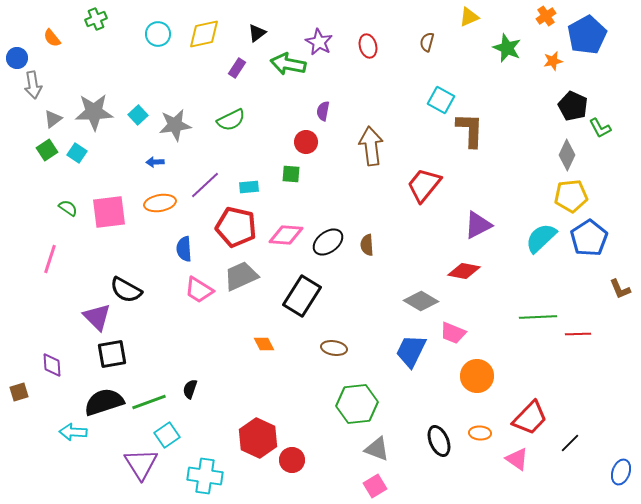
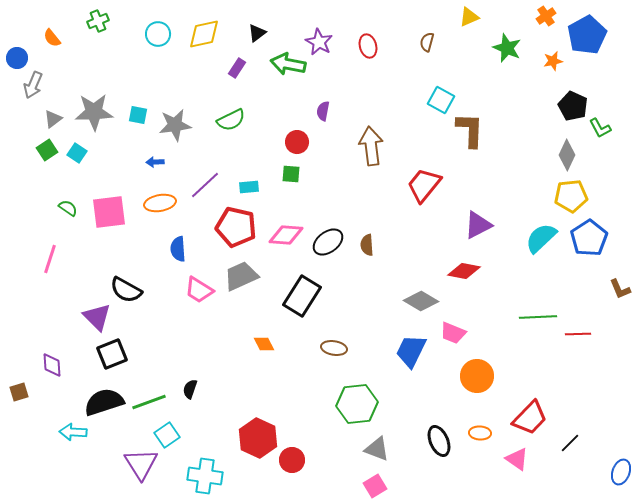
green cross at (96, 19): moved 2 px right, 2 px down
gray arrow at (33, 85): rotated 32 degrees clockwise
cyan square at (138, 115): rotated 36 degrees counterclockwise
red circle at (306, 142): moved 9 px left
blue semicircle at (184, 249): moved 6 px left
black square at (112, 354): rotated 12 degrees counterclockwise
